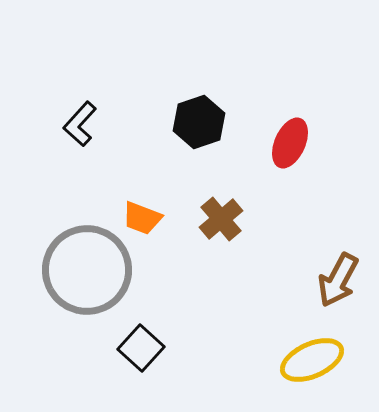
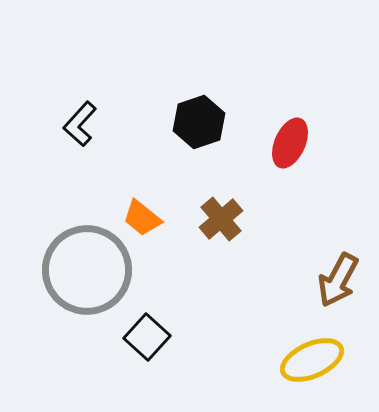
orange trapezoid: rotated 18 degrees clockwise
black square: moved 6 px right, 11 px up
